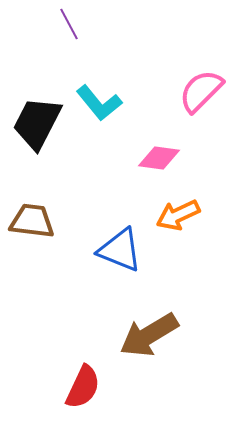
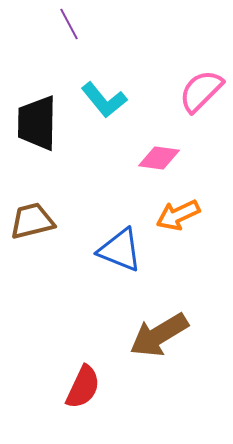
cyan L-shape: moved 5 px right, 3 px up
black trapezoid: rotated 26 degrees counterclockwise
brown trapezoid: rotated 21 degrees counterclockwise
brown arrow: moved 10 px right
